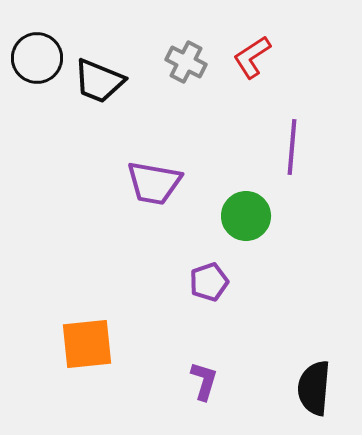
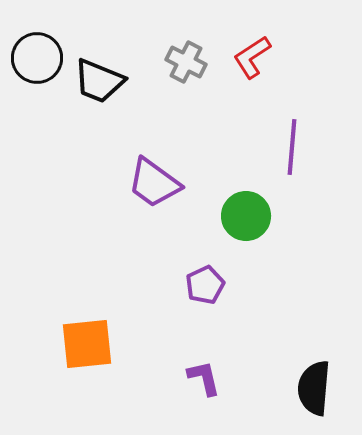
purple trapezoid: rotated 26 degrees clockwise
purple pentagon: moved 4 px left, 3 px down; rotated 6 degrees counterclockwise
purple L-shape: moved 3 px up; rotated 30 degrees counterclockwise
